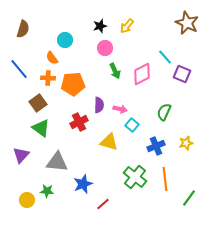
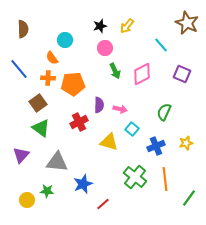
brown semicircle: rotated 18 degrees counterclockwise
cyan line: moved 4 px left, 12 px up
cyan square: moved 4 px down
